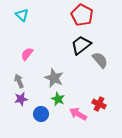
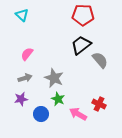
red pentagon: moved 1 px right; rotated 25 degrees counterclockwise
gray arrow: moved 6 px right, 3 px up; rotated 96 degrees clockwise
